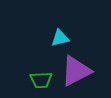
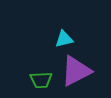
cyan triangle: moved 4 px right, 1 px down
